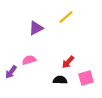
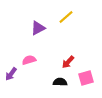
purple triangle: moved 2 px right
purple arrow: moved 2 px down
black semicircle: moved 2 px down
